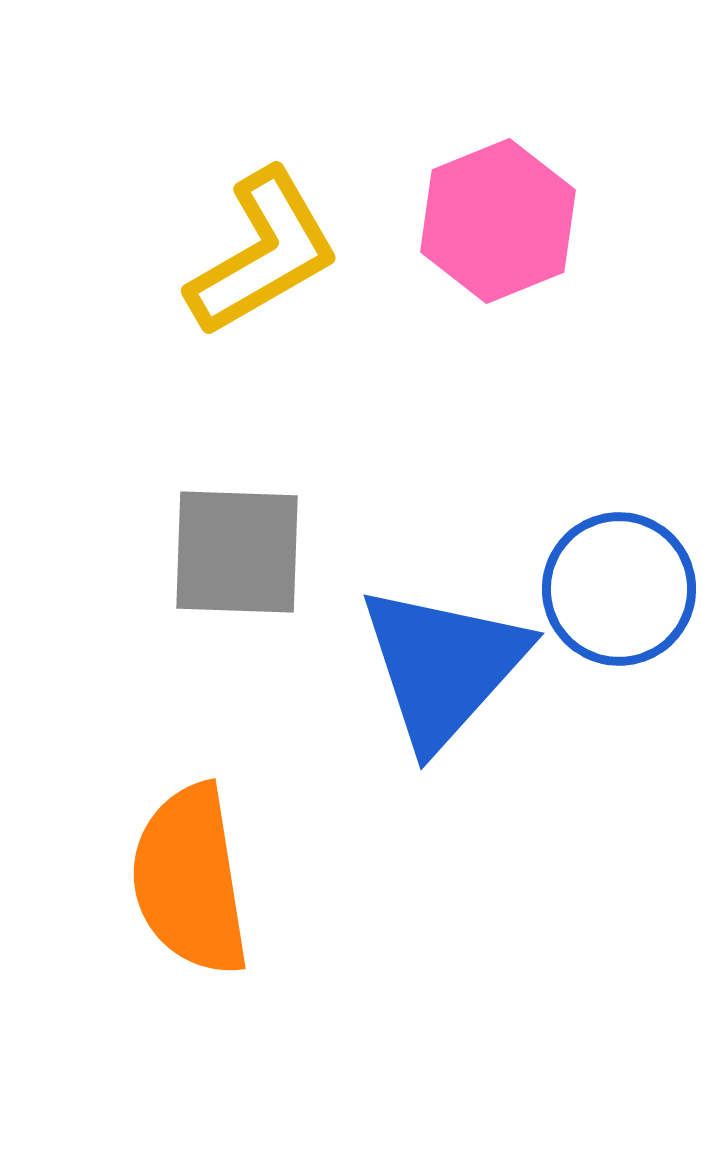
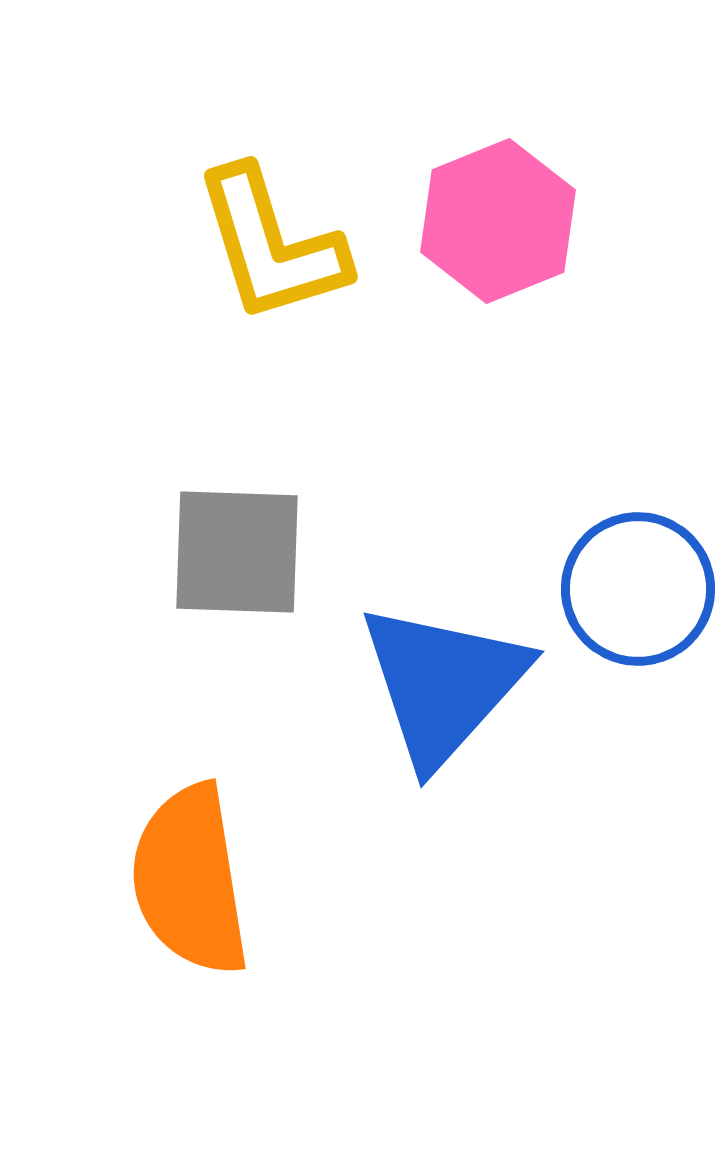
yellow L-shape: moved 8 px right, 8 px up; rotated 103 degrees clockwise
blue circle: moved 19 px right
blue triangle: moved 18 px down
